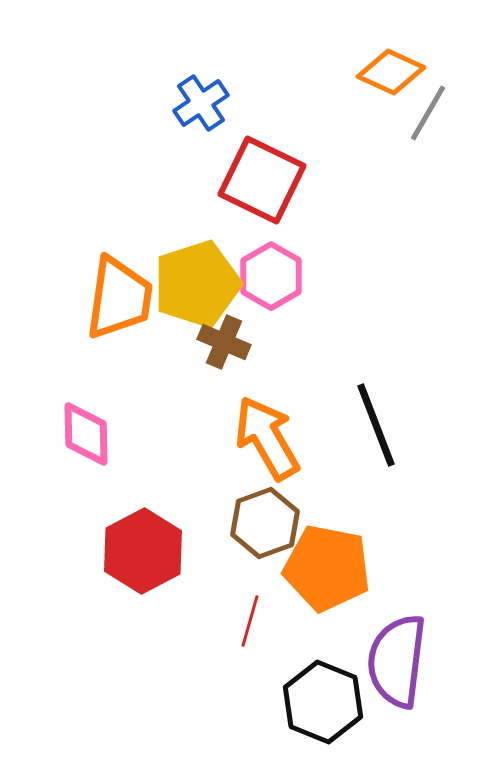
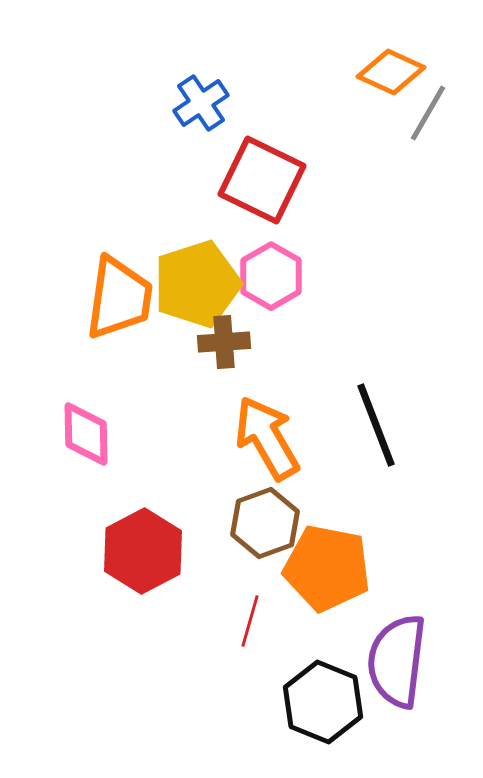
brown cross: rotated 27 degrees counterclockwise
